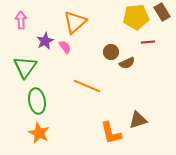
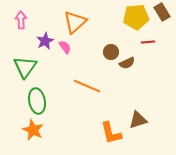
orange star: moved 6 px left, 3 px up
